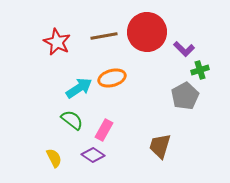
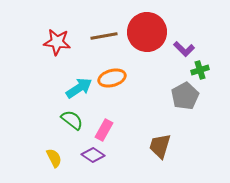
red star: rotated 20 degrees counterclockwise
